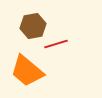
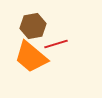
orange trapezoid: moved 4 px right, 14 px up
